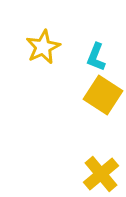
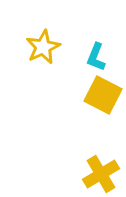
yellow square: rotated 6 degrees counterclockwise
yellow cross: rotated 9 degrees clockwise
